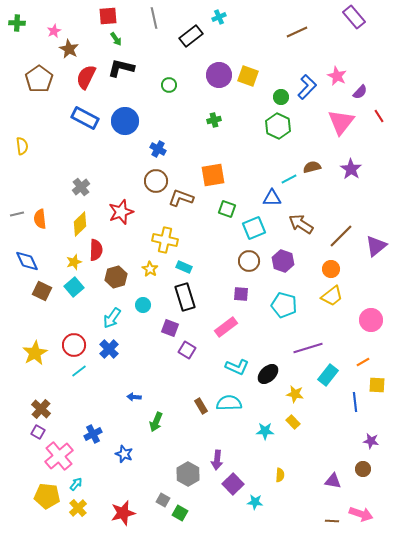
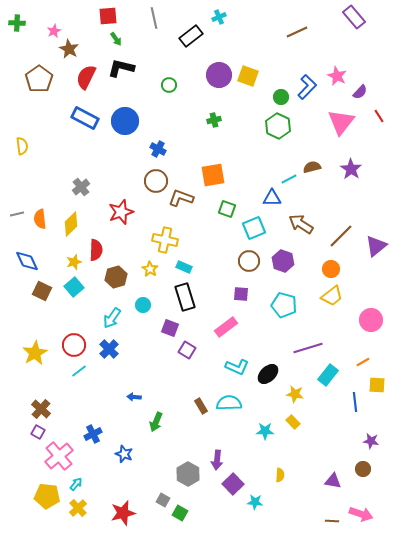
yellow diamond at (80, 224): moved 9 px left
